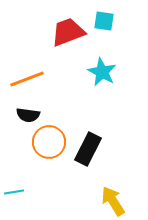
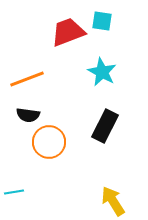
cyan square: moved 2 px left
black rectangle: moved 17 px right, 23 px up
